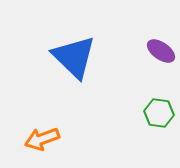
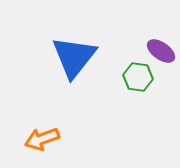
blue triangle: rotated 24 degrees clockwise
green hexagon: moved 21 px left, 36 px up
